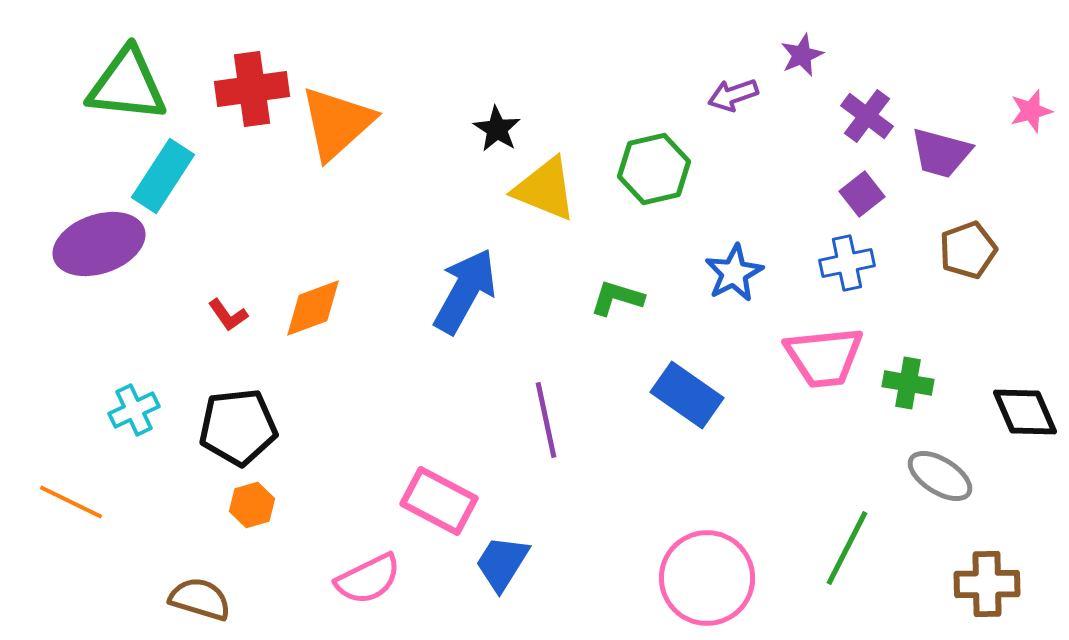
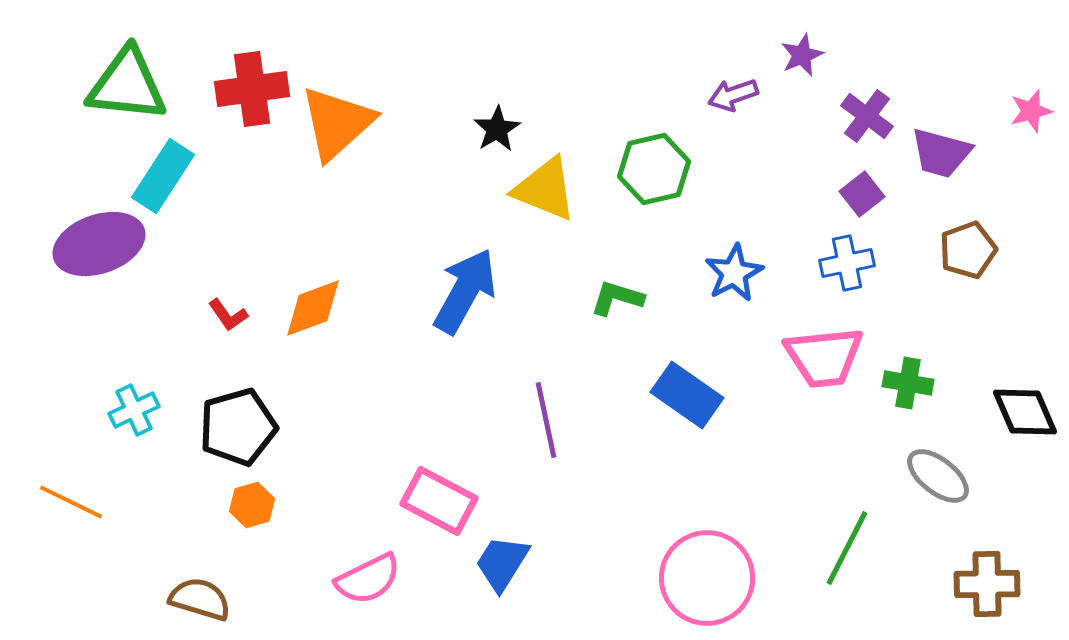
black star: rotated 9 degrees clockwise
black pentagon: rotated 10 degrees counterclockwise
gray ellipse: moved 2 px left; rotated 6 degrees clockwise
